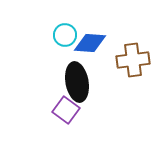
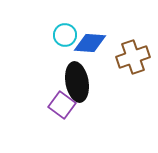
brown cross: moved 3 px up; rotated 12 degrees counterclockwise
purple square: moved 4 px left, 5 px up
